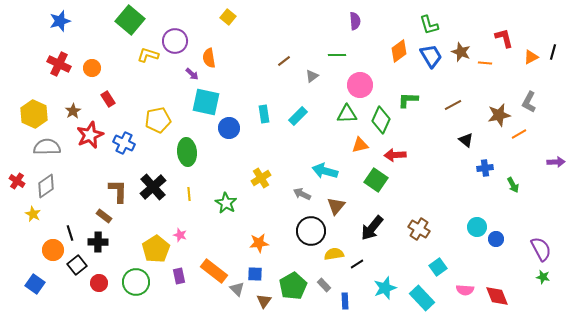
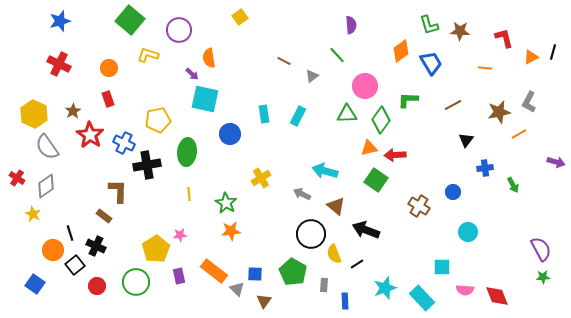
yellow square at (228, 17): moved 12 px right; rotated 14 degrees clockwise
purple semicircle at (355, 21): moved 4 px left, 4 px down
purple circle at (175, 41): moved 4 px right, 11 px up
orange diamond at (399, 51): moved 2 px right
brown star at (461, 52): moved 1 px left, 21 px up; rotated 18 degrees counterclockwise
green line at (337, 55): rotated 48 degrees clockwise
blue trapezoid at (431, 56): moved 7 px down
brown line at (284, 61): rotated 64 degrees clockwise
orange line at (485, 63): moved 5 px down
orange circle at (92, 68): moved 17 px right
pink circle at (360, 85): moved 5 px right, 1 px down
red rectangle at (108, 99): rotated 14 degrees clockwise
cyan square at (206, 102): moved 1 px left, 3 px up
brown star at (499, 115): moved 3 px up
cyan rectangle at (298, 116): rotated 18 degrees counterclockwise
green diamond at (381, 120): rotated 12 degrees clockwise
blue circle at (229, 128): moved 1 px right, 6 px down
red star at (90, 135): rotated 16 degrees counterclockwise
black triangle at (466, 140): rotated 28 degrees clockwise
orange triangle at (360, 145): moved 9 px right, 3 px down
gray semicircle at (47, 147): rotated 124 degrees counterclockwise
green ellipse at (187, 152): rotated 12 degrees clockwise
purple arrow at (556, 162): rotated 18 degrees clockwise
red cross at (17, 181): moved 3 px up
black cross at (153, 187): moved 6 px left, 22 px up; rotated 32 degrees clockwise
brown triangle at (336, 206): rotated 30 degrees counterclockwise
cyan circle at (477, 227): moved 9 px left, 5 px down
black arrow at (372, 228): moved 6 px left, 2 px down; rotated 72 degrees clockwise
brown cross at (419, 229): moved 23 px up
black circle at (311, 231): moved 3 px down
pink star at (180, 235): rotated 24 degrees counterclockwise
blue circle at (496, 239): moved 43 px left, 47 px up
black cross at (98, 242): moved 2 px left, 4 px down; rotated 24 degrees clockwise
orange star at (259, 243): moved 28 px left, 12 px up
yellow semicircle at (334, 254): rotated 102 degrees counterclockwise
black square at (77, 265): moved 2 px left
cyan square at (438, 267): moved 4 px right; rotated 36 degrees clockwise
green star at (543, 277): rotated 16 degrees counterclockwise
red circle at (99, 283): moved 2 px left, 3 px down
gray rectangle at (324, 285): rotated 48 degrees clockwise
green pentagon at (293, 286): moved 14 px up; rotated 12 degrees counterclockwise
